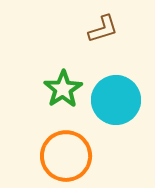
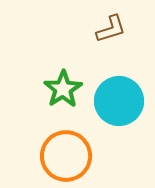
brown L-shape: moved 8 px right
cyan circle: moved 3 px right, 1 px down
